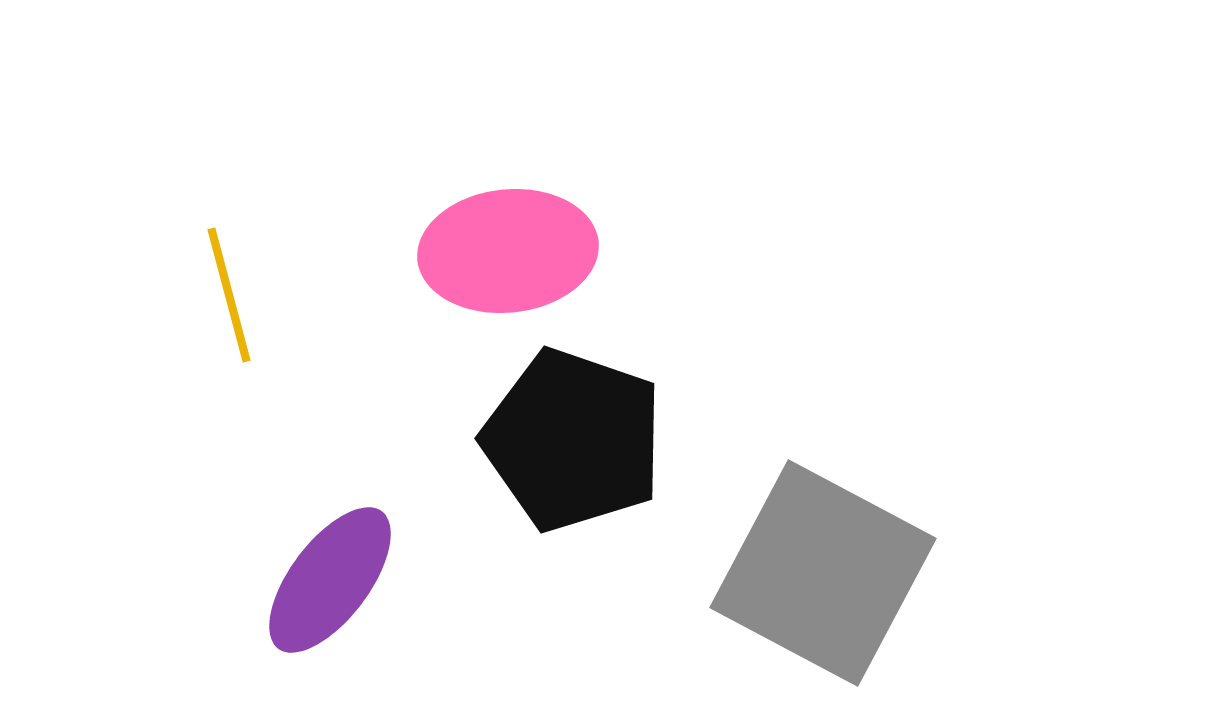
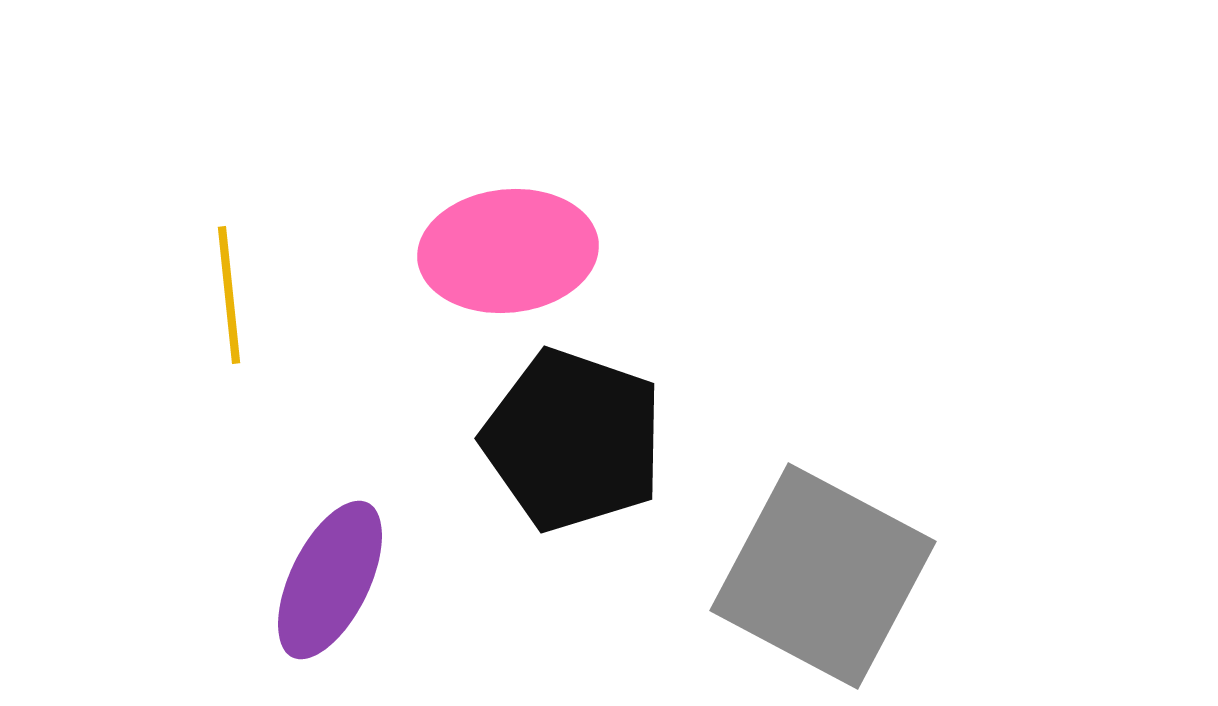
yellow line: rotated 9 degrees clockwise
gray square: moved 3 px down
purple ellipse: rotated 11 degrees counterclockwise
